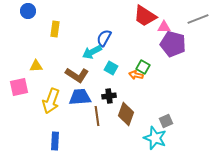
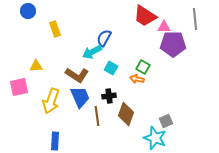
gray line: moved 3 px left; rotated 75 degrees counterclockwise
yellow rectangle: rotated 28 degrees counterclockwise
purple pentagon: rotated 15 degrees counterclockwise
orange arrow: moved 1 px right, 4 px down
blue trapezoid: rotated 70 degrees clockwise
